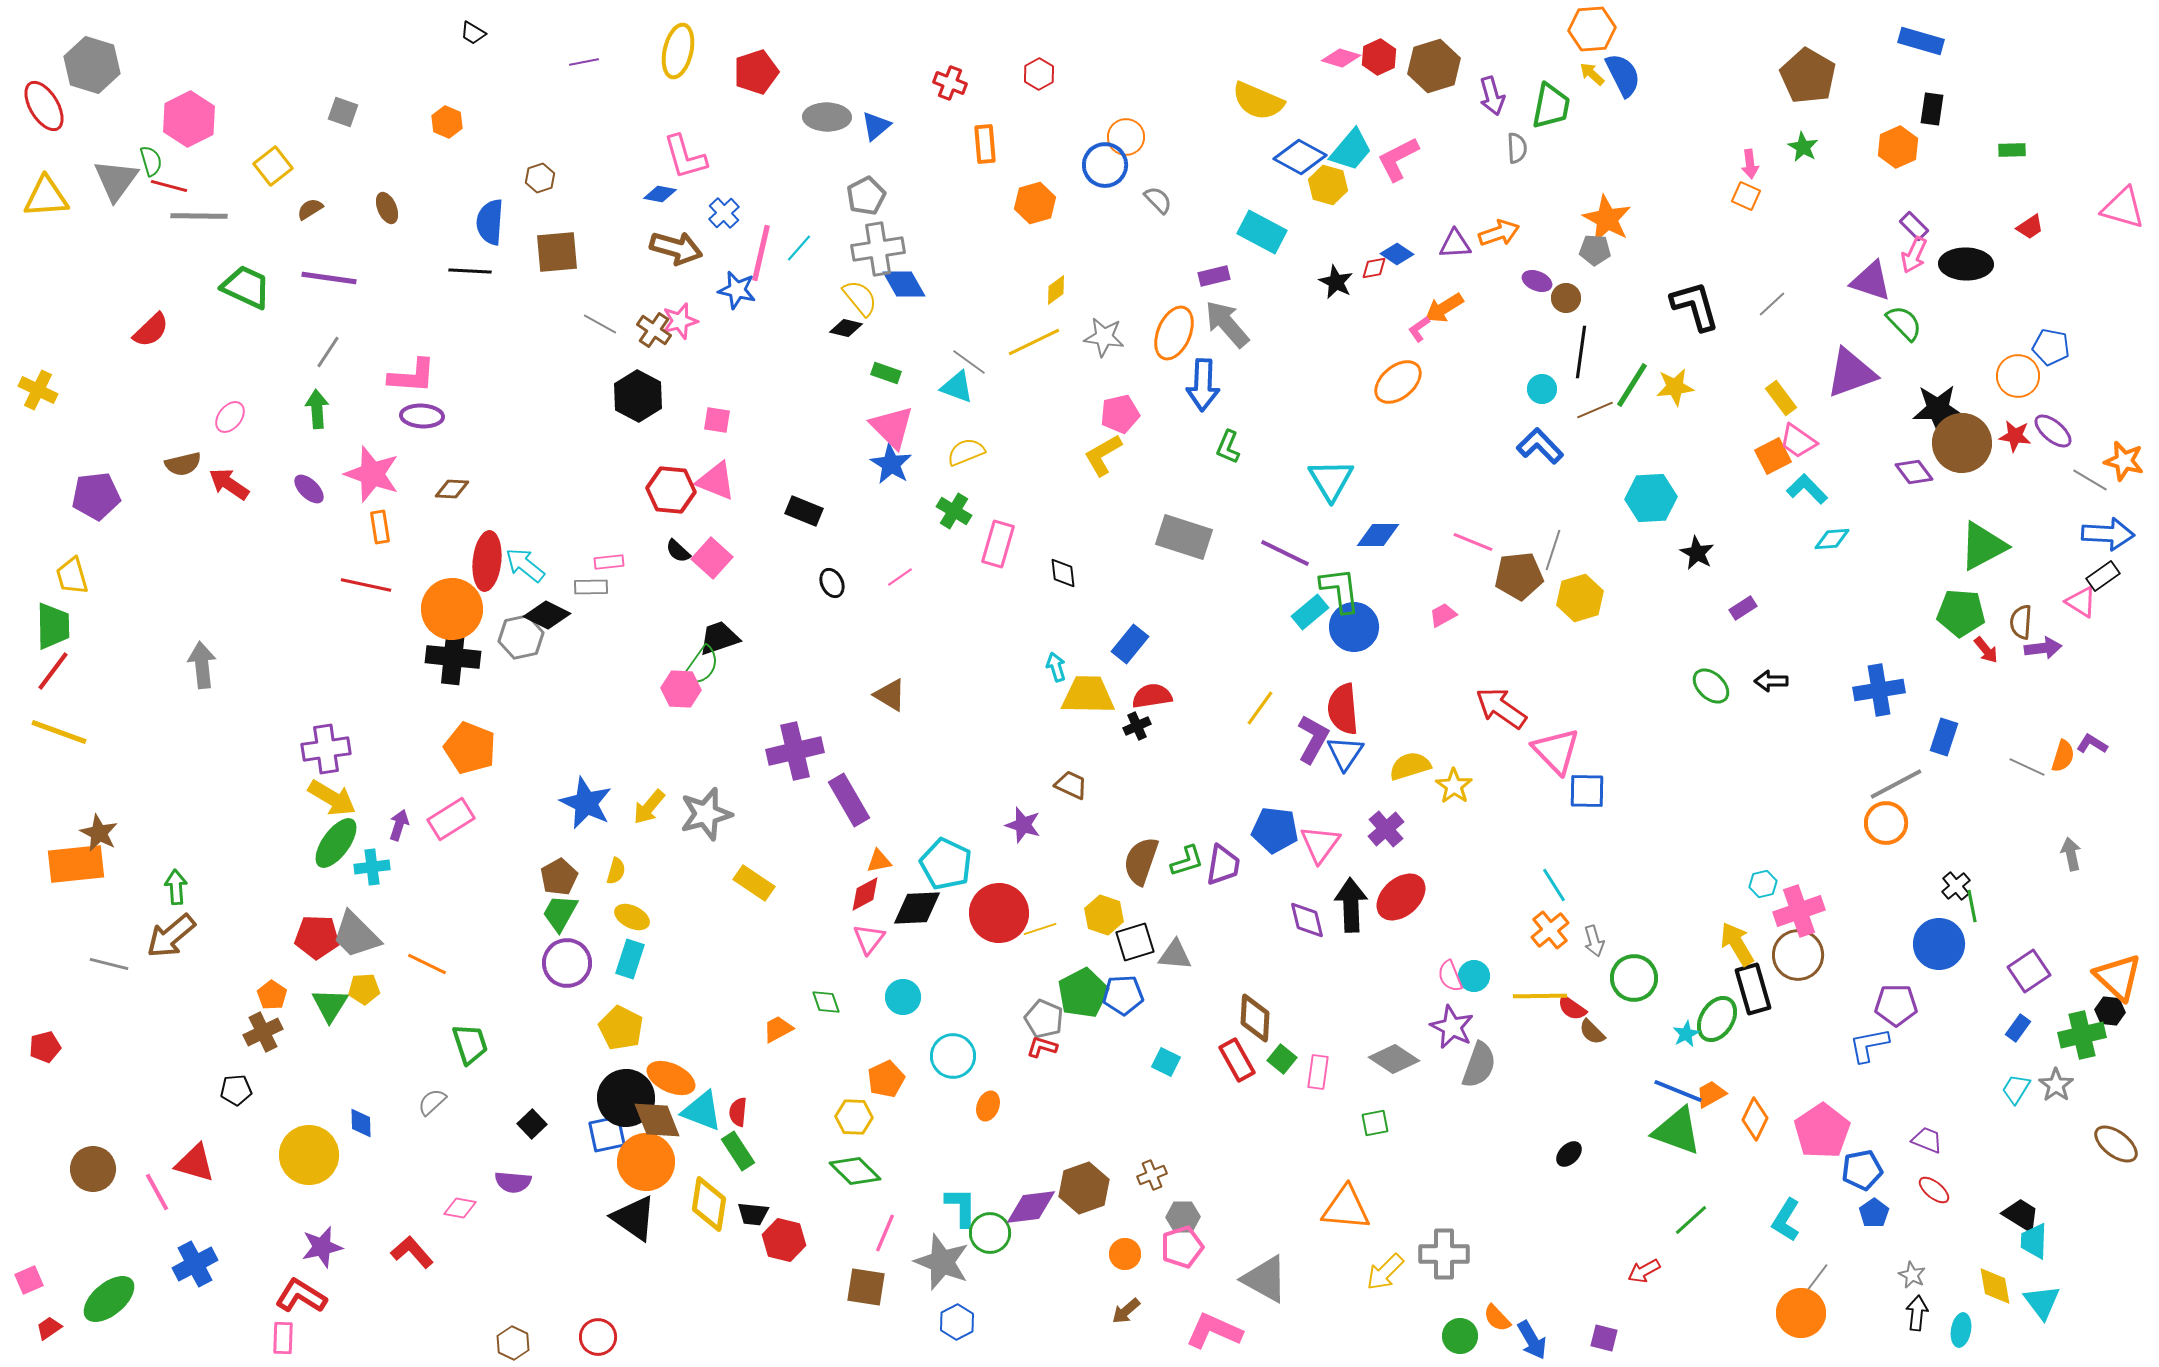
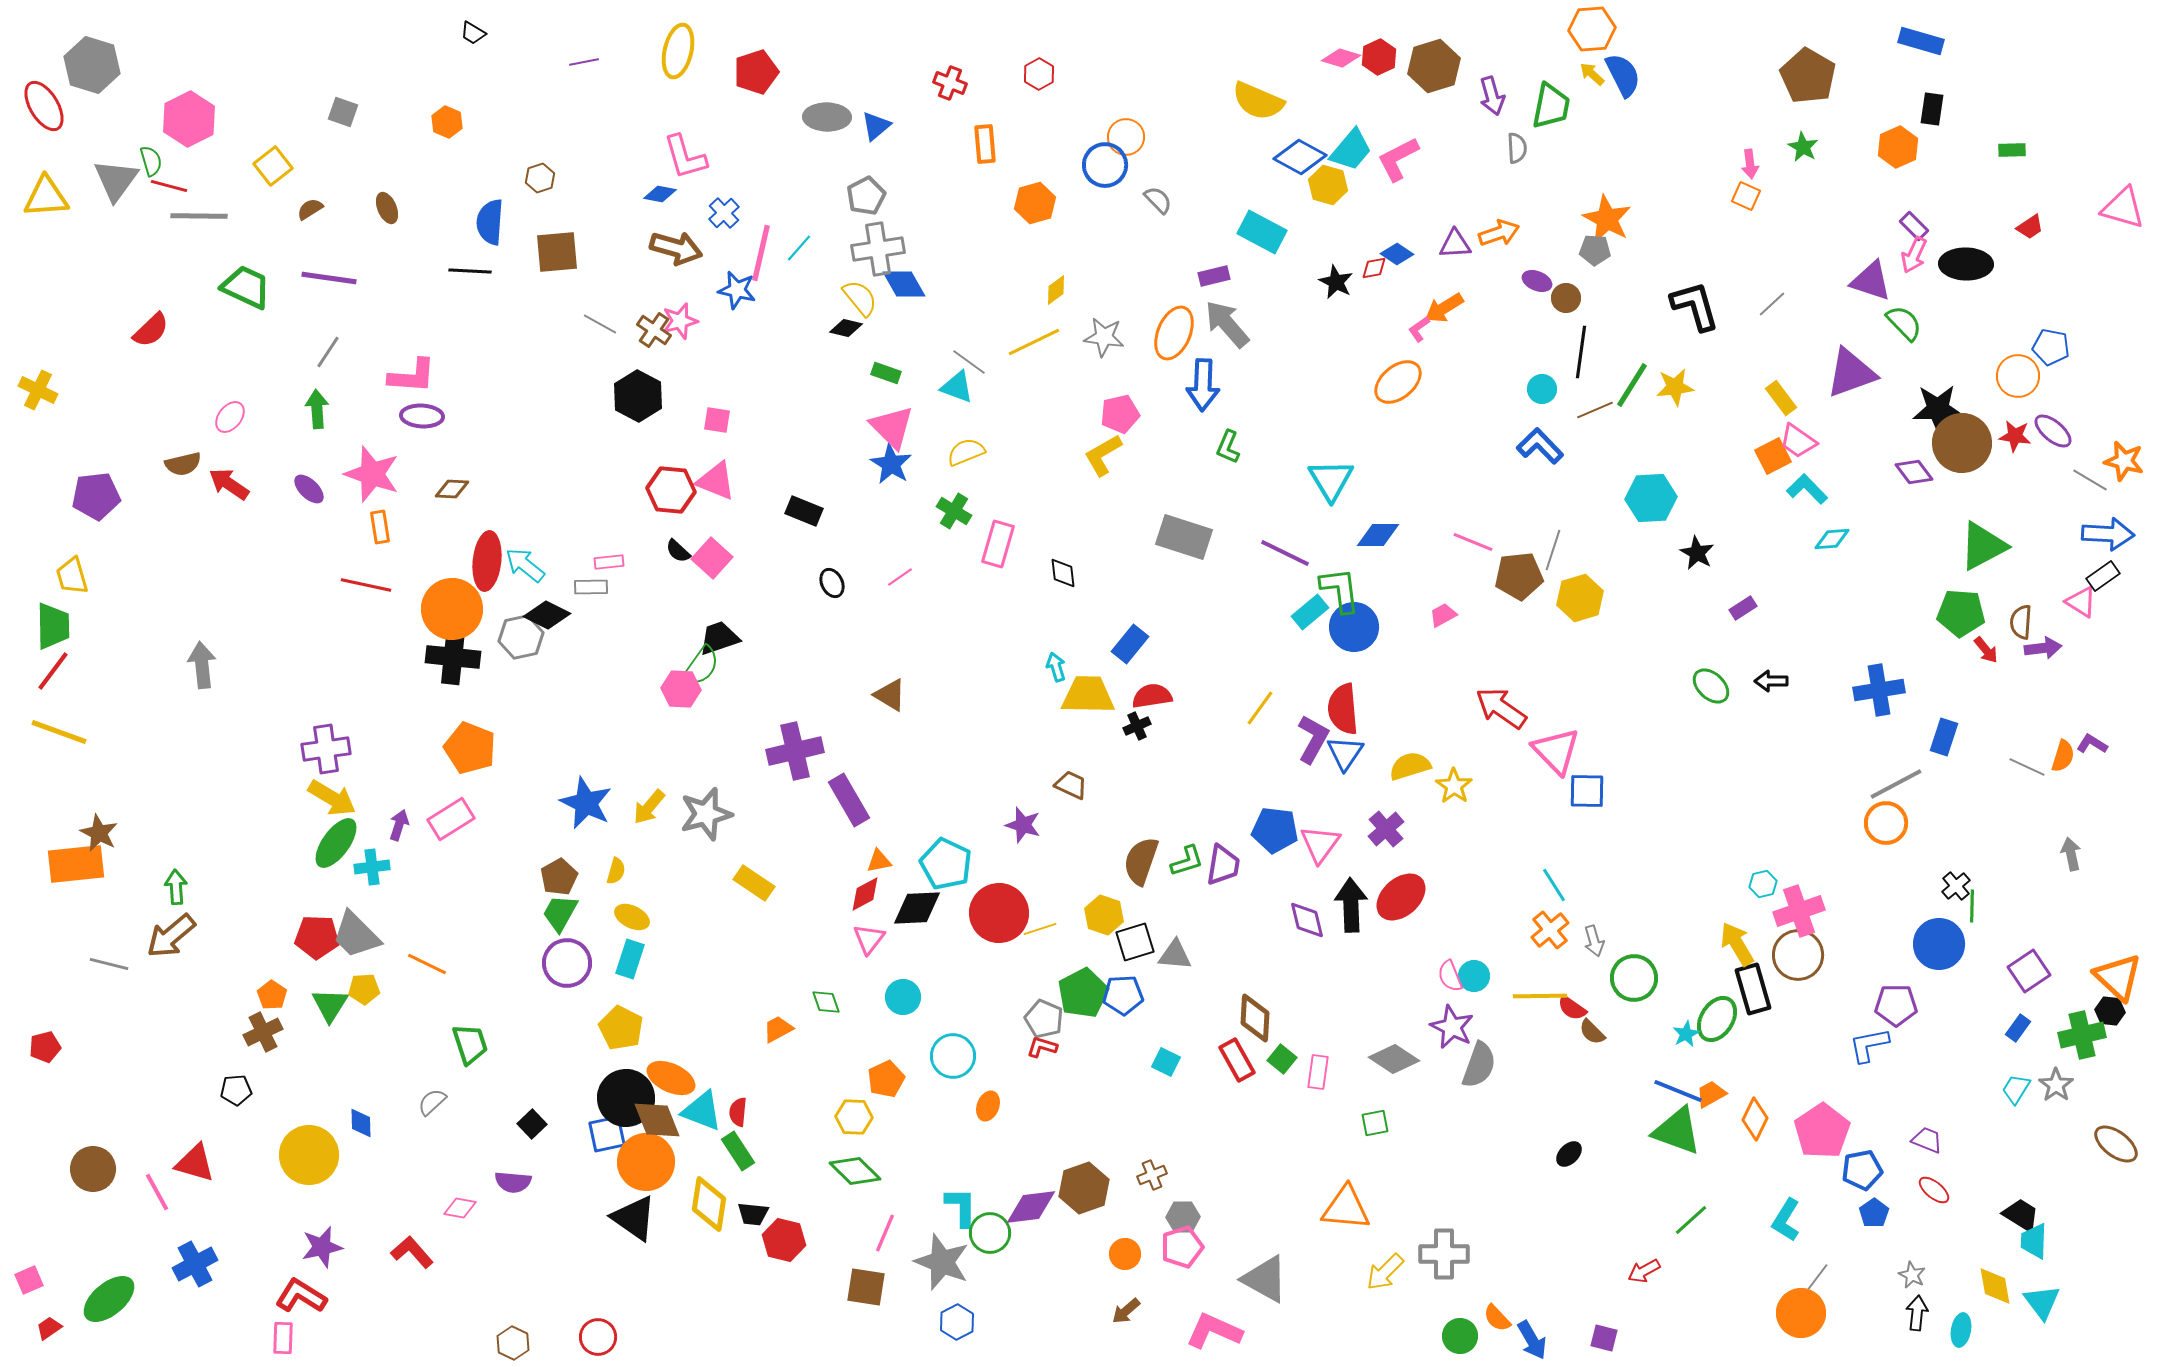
green line at (1972, 906): rotated 12 degrees clockwise
